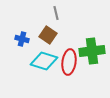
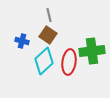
gray line: moved 7 px left, 2 px down
blue cross: moved 2 px down
cyan diamond: rotated 60 degrees counterclockwise
